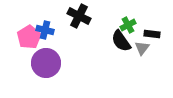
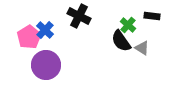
green cross: rotated 21 degrees counterclockwise
blue cross: rotated 30 degrees clockwise
black rectangle: moved 18 px up
gray triangle: rotated 35 degrees counterclockwise
purple circle: moved 2 px down
